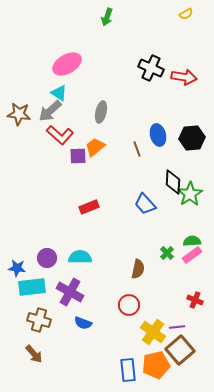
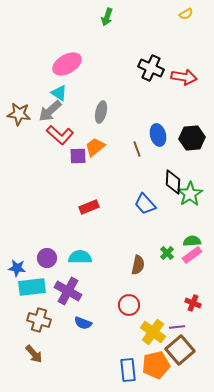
brown semicircle: moved 4 px up
purple cross: moved 2 px left, 1 px up
red cross: moved 2 px left, 3 px down
